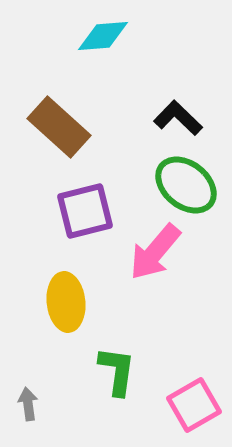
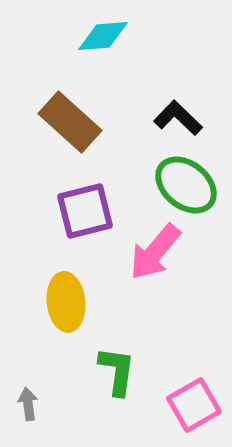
brown rectangle: moved 11 px right, 5 px up
